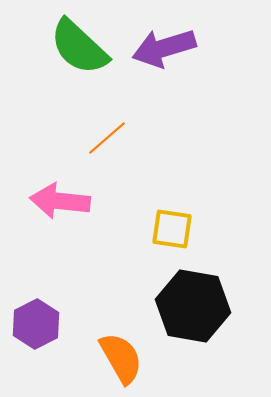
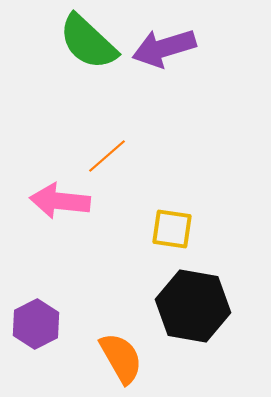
green semicircle: moved 9 px right, 5 px up
orange line: moved 18 px down
